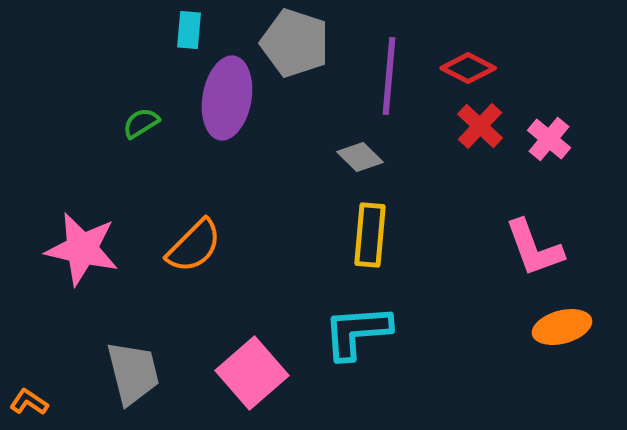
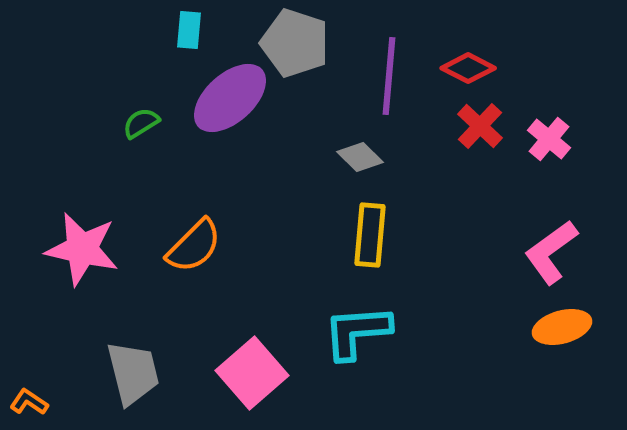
purple ellipse: moved 3 px right; rotated 38 degrees clockwise
pink L-shape: moved 17 px right, 4 px down; rotated 74 degrees clockwise
